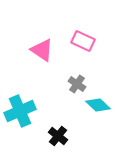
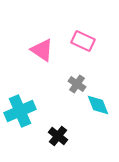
cyan diamond: rotated 25 degrees clockwise
